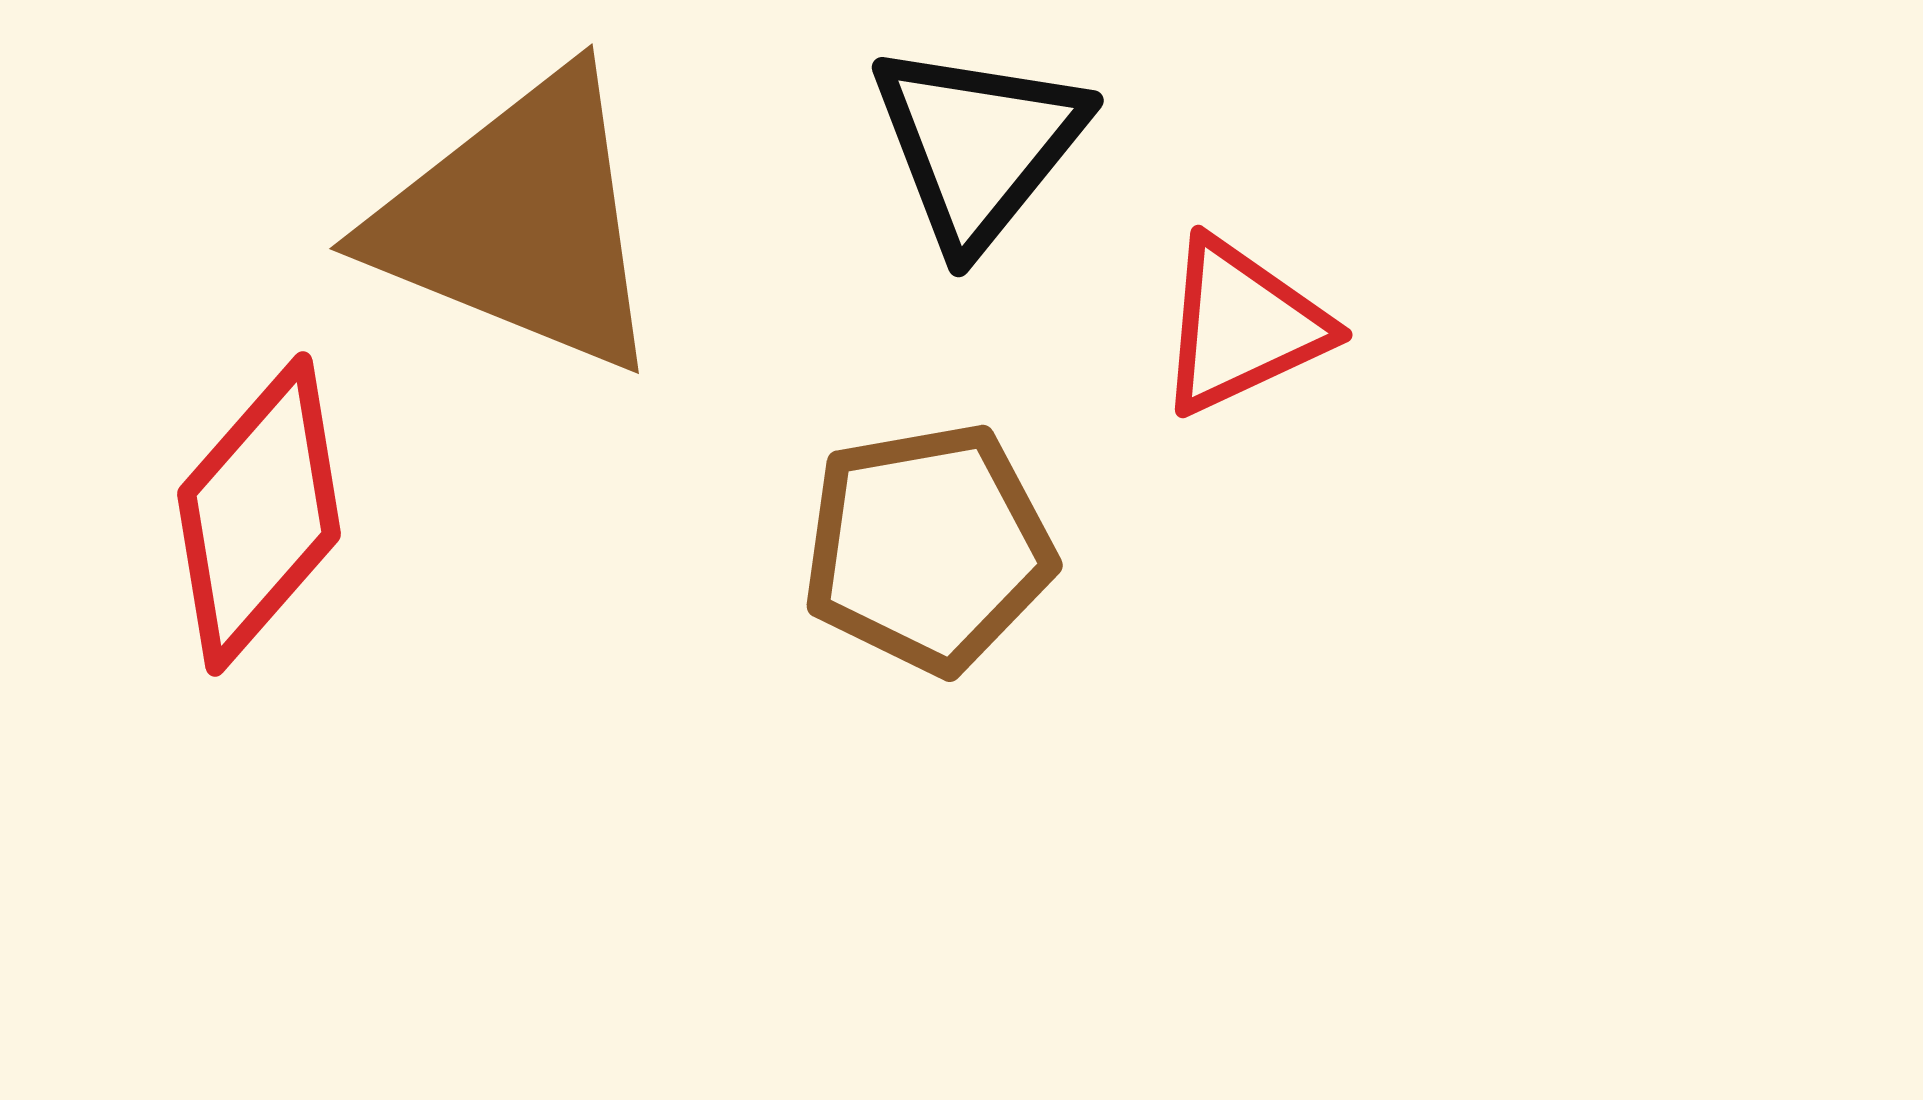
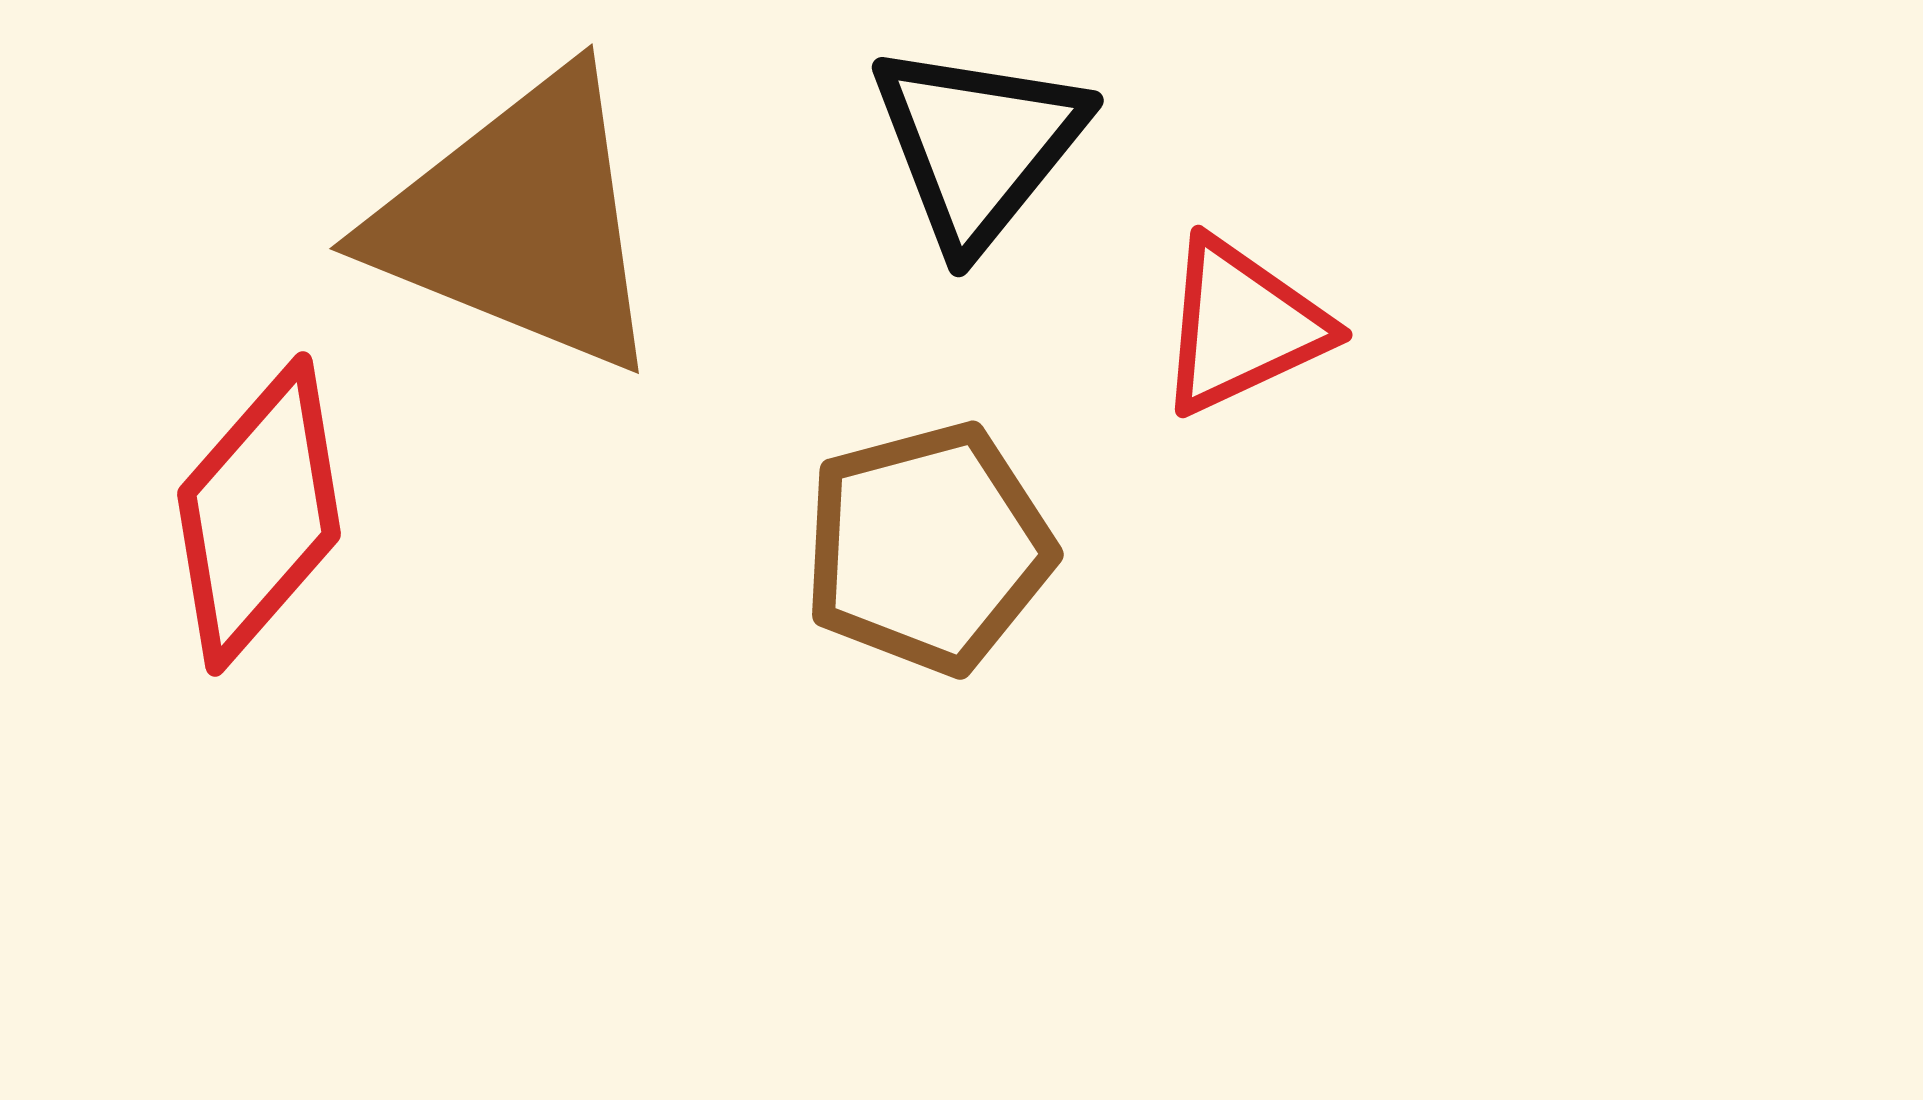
brown pentagon: rotated 5 degrees counterclockwise
